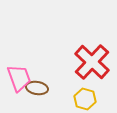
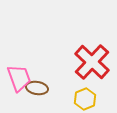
yellow hexagon: rotated 20 degrees clockwise
